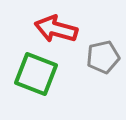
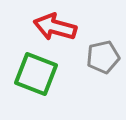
red arrow: moved 1 px left, 2 px up
